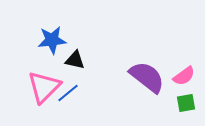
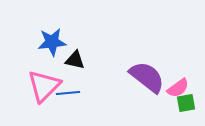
blue star: moved 2 px down
pink semicircle: moved 6 px left, 12 px down
pink triangle: moved 1 px up
blue line: rotated 35 degrees clockwise
